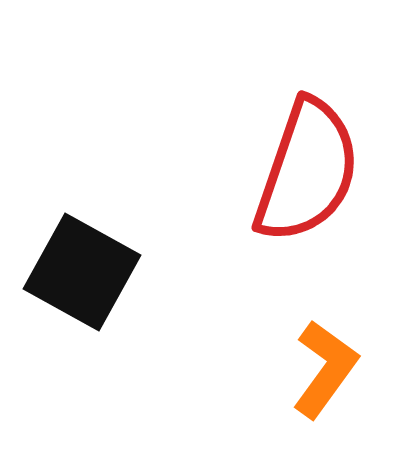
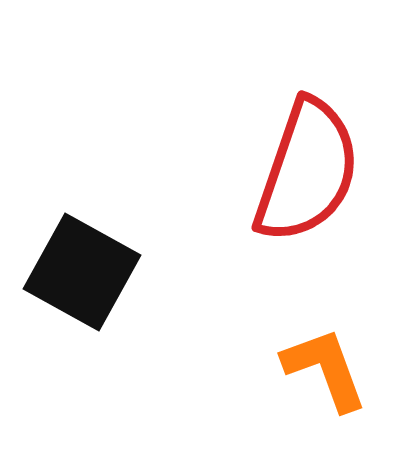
orange L-shape: rotated 56 degrees counterclockwise
